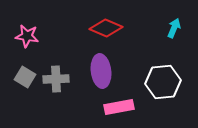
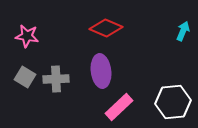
cyan arrow: moved 9 px right, 3 px down
white hexagon: moved 10 px right, 20 px down
pink rectangle: rotated 32 degrees counterclockwise
